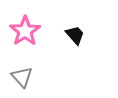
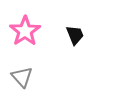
black trapezoid: rotated 20 degrees clockwise
